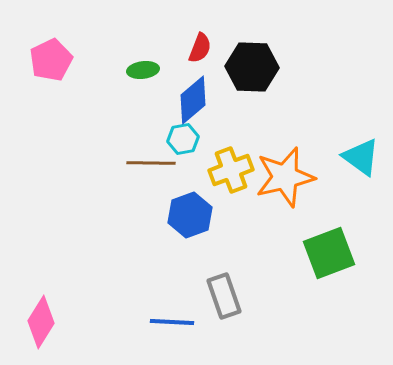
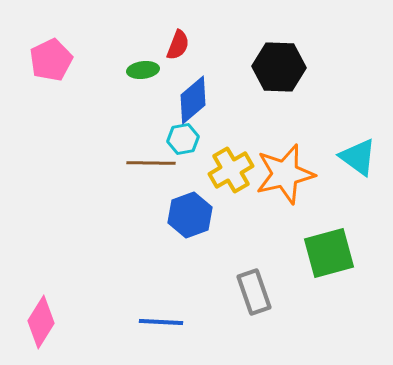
red semicircle: moved 22 px left, 3 px up
black hexagon: moved 27 px right
cyan triangle: moved 3 px left
yellow cross: rotated 9 degrees counterclockwise
orange star: moved 3 px up
green square: rotated 6 degrees clockwise
gray rectangle: moved 30 px right, 4 px up
blue line: moved 11 px left
